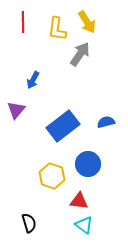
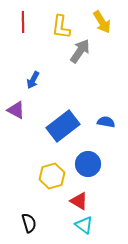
yellow arrow: moved 15 px right
yellow L-shape: moved 4 px right, 2 px up
gray arrow: moved 3 px up
purple triangle: rotated 42 degrees counterclockwise
blue semicircle: rotated 24 degrees clockwise
yellow hexagon: rotated 25 degrees clockwise
red triangle: rotated 24 degrees clockwise
